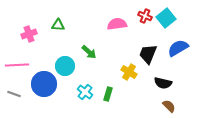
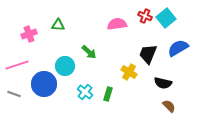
pink line: rotated 15 degrees counterclockwise
